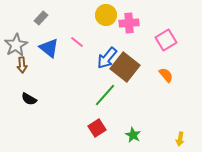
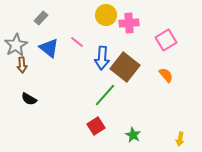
blue arrow: moved 5 px left; rotated 35 degrees counterclockwise
red square: moved 1 px left, 2 px up
